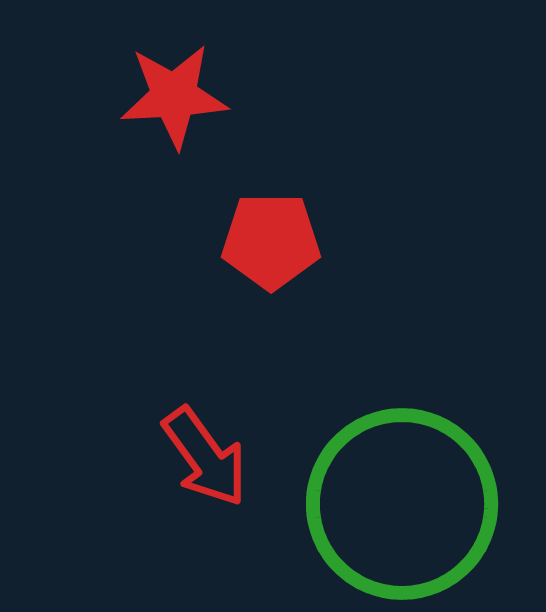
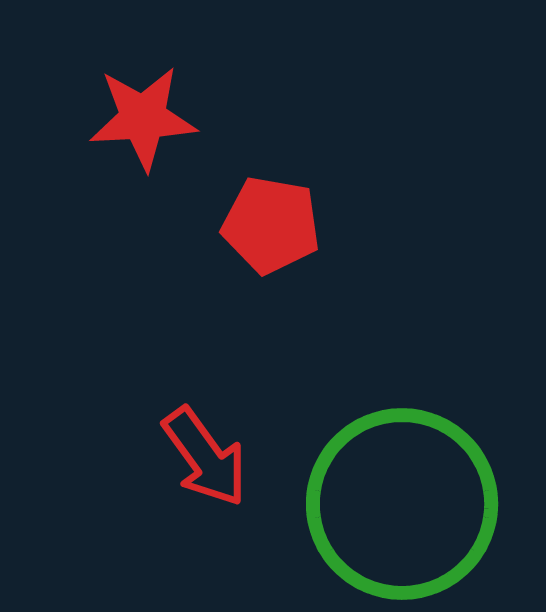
red star: moved 31 px left, 22 px down
red pentagon: moved 16 px up; rotated 10 degrees clockwise
